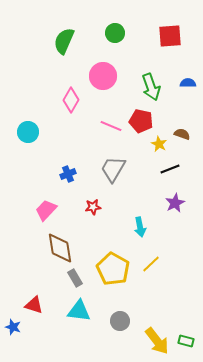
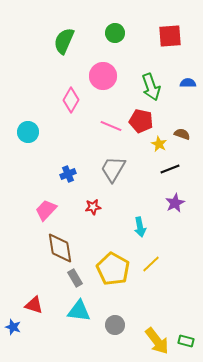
gray circle: moved 5 px left, 4 px down
